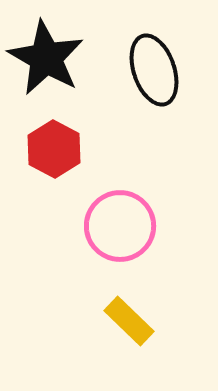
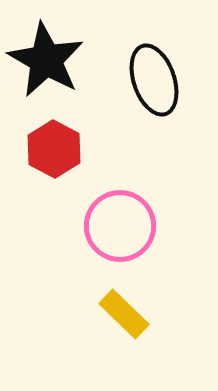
black star: moved 2 px down
black ellipse: moved 10 px down
yellow rectangle: moved 5 px left, 7 px up
